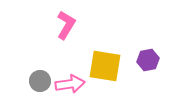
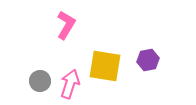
pink arrow: rotated 64 degrees counterclockwise
